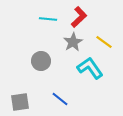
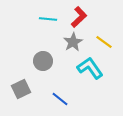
gray circle: moved 2 px right
gray square: moved 1 px right, 13 px up; rotated 18 degrees counterclockwise
